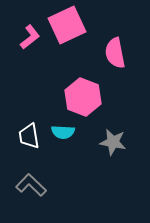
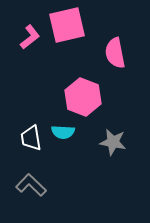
pink square: rotated 12 degrees clockwise
white trapezoid: moved 2 px right, 2 px down
